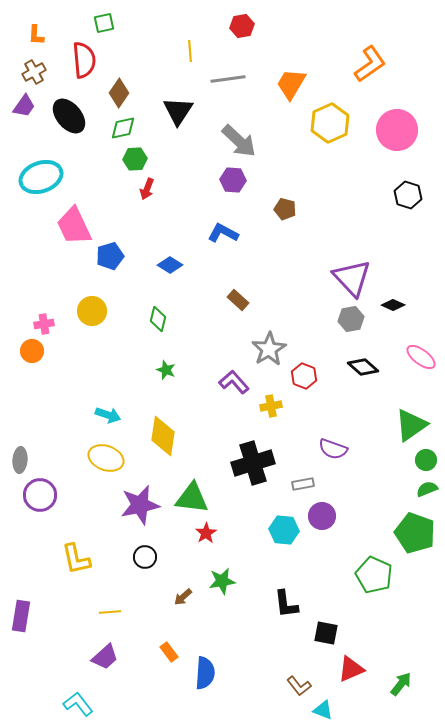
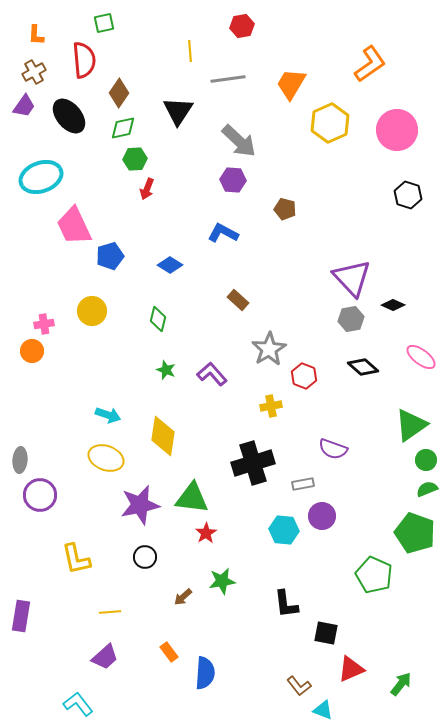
purple L-shape at (234, 382): moved 22 px left, 8 px up
